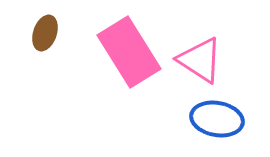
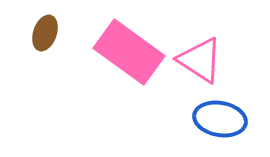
pink rectangle: rotated 22 degrees counterclockwise
blue ellipse: moved 3 px right
